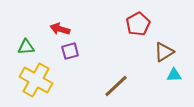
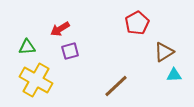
red pentagon: moved 1 px left, 1 px up
red arrow: rotated 48 degrees counterclockwise
green triangle: moved 1 px right
